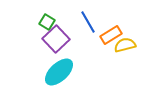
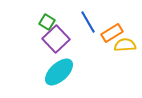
orange rectangle: moved 1 px right, 2 px up
yellow semicircle: rotated 10 degrees clockwise
